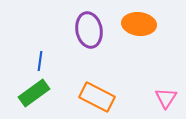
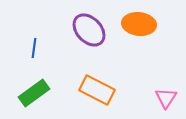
purple ellipse: rotated 32 degrees counterclockwise
blue line: moved 6 px left, 13 px up
orange rectangle: moved 7 px up
